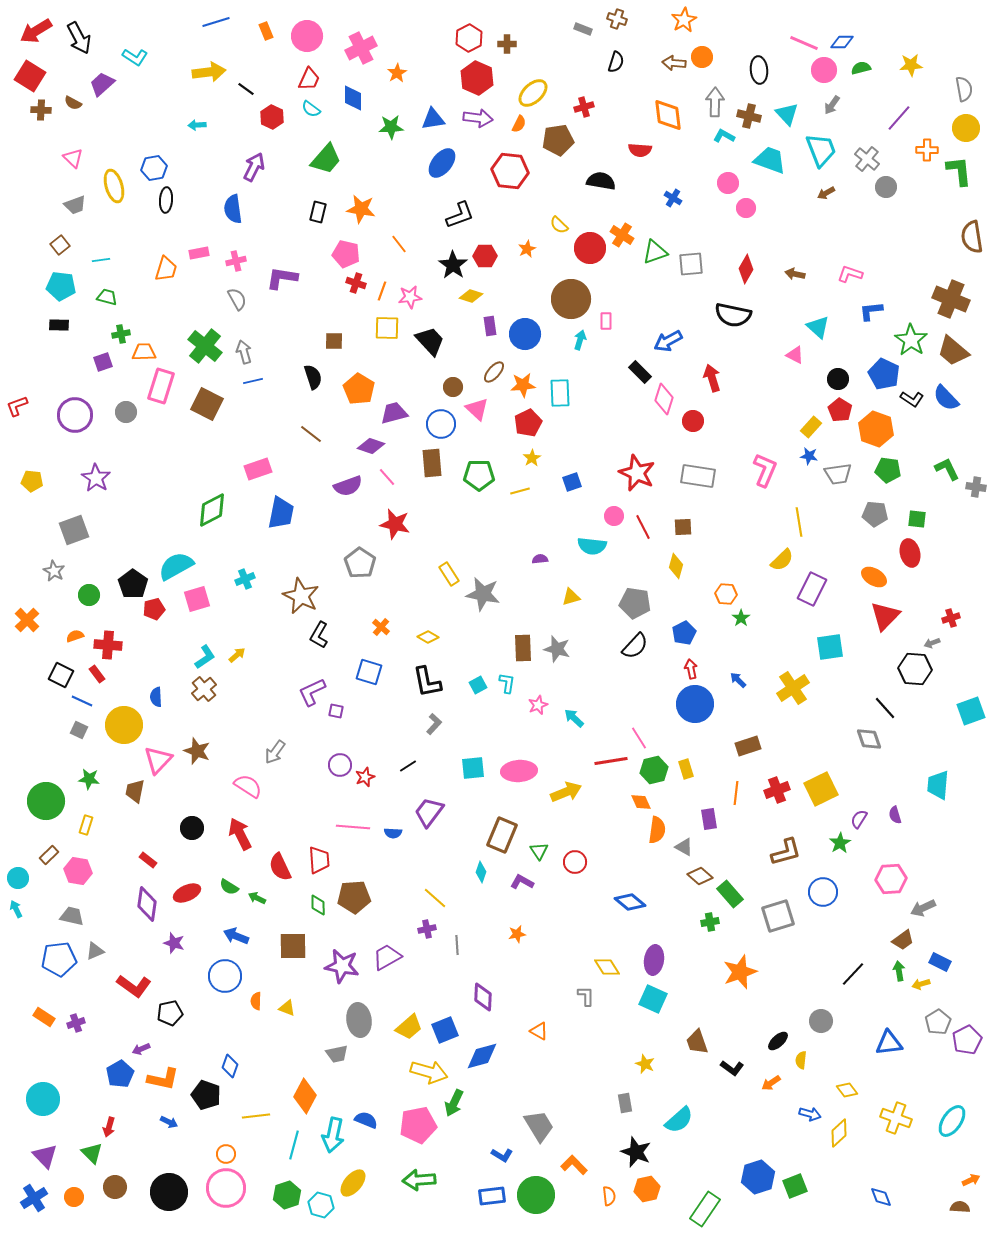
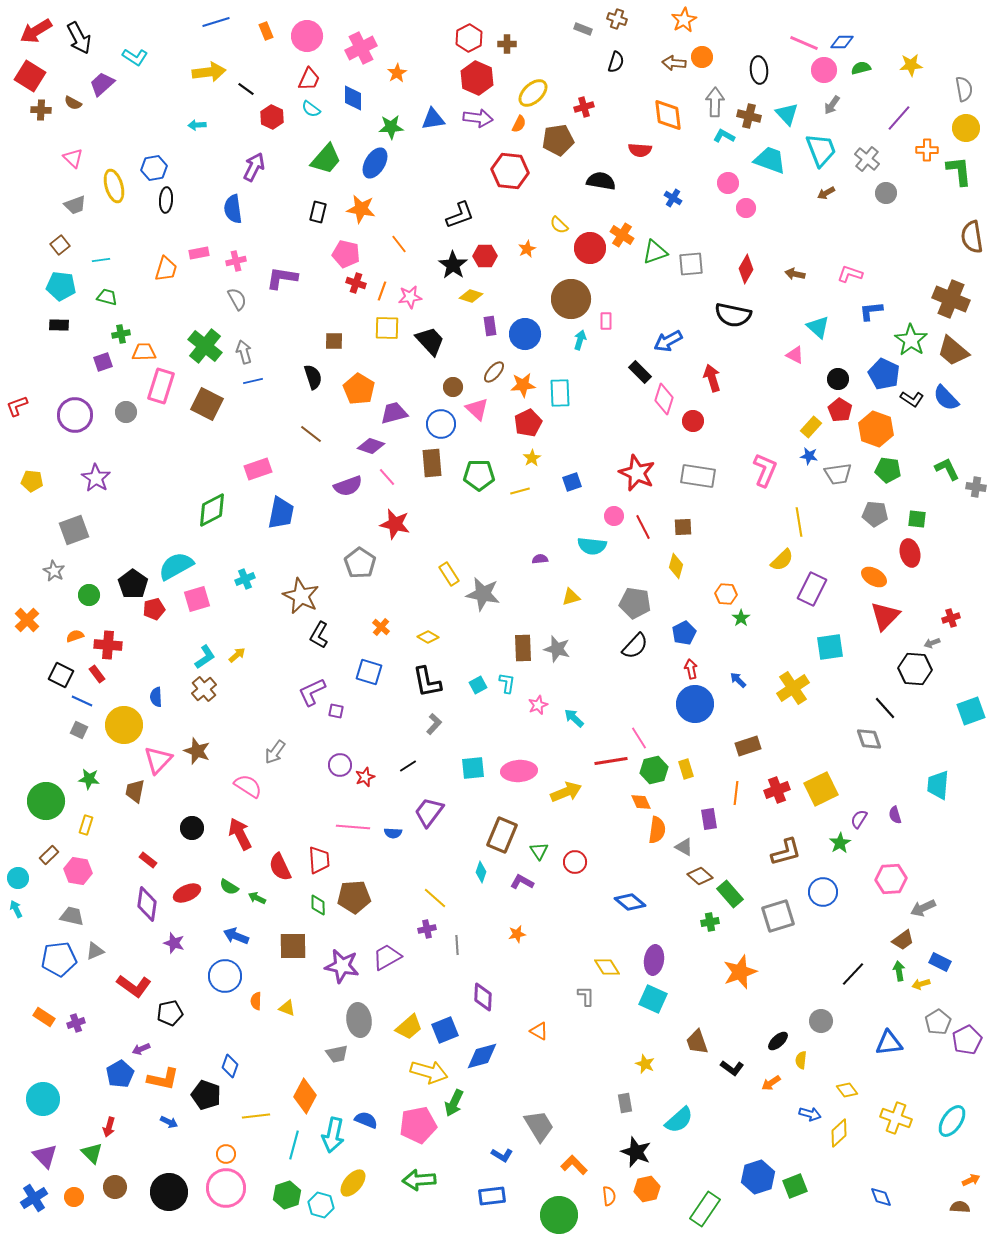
blue ellipse at (442, 163): moved 67 px left; rotated 8 degrees counterclockwise
gray circle at (886, 187): moved 6 px down
green circle at (536, 1195): moved 23 px right, 20 px down
